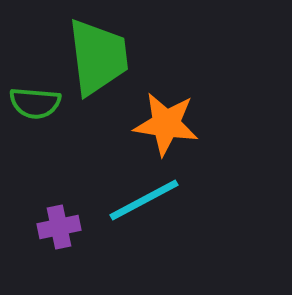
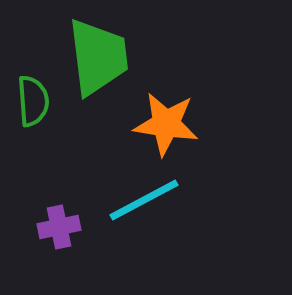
green semicircle: moved 2 px left, 2 px up; rotated 99 degrees counterclockwise
